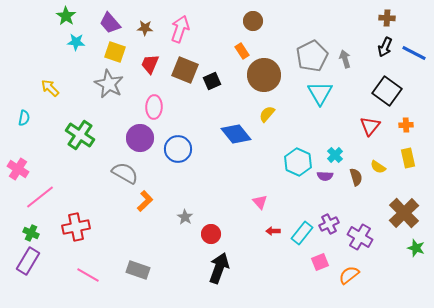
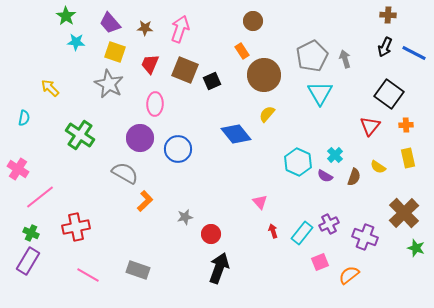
brown cross at (387, 18): moved 1 px right, 3 px up
black square at (387, 91): moved 2 px right, 3 px down
pink ellipse at (154, 107): moved 1 px right, 3 px up
purple semicircle at (325, 176): rotated 28 degrees clockwise
brown semicircle at (356, 177): moved 2 px left; rotated 36 degrees clockwise
gray star at (185, 217): rotated 28 degrees clockwise
red arrow at (273, 231): rotated 72 degrees clockwise
purple cross at (360, 237): moved 5 px right; rotated 10 degrees counterclockwise
